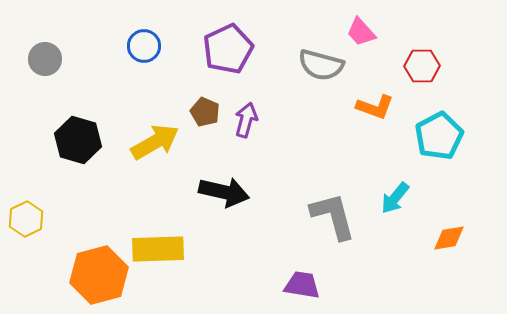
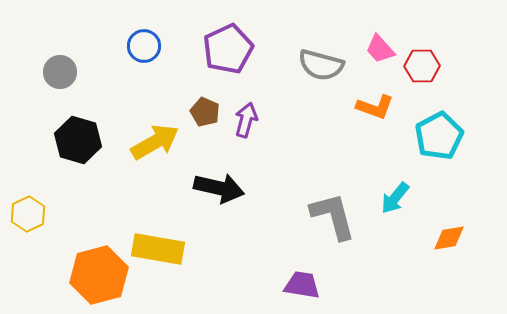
pink trapezoid: moved 19 px right, 17 px down
gray circle: moved 15 px right, 13 px down
black arrow: moved 5 px left, 4 px up
yellow hexagon: moved 2 px right, 5 px up
yellow rectangle: rotated 12 degrees clockwise
